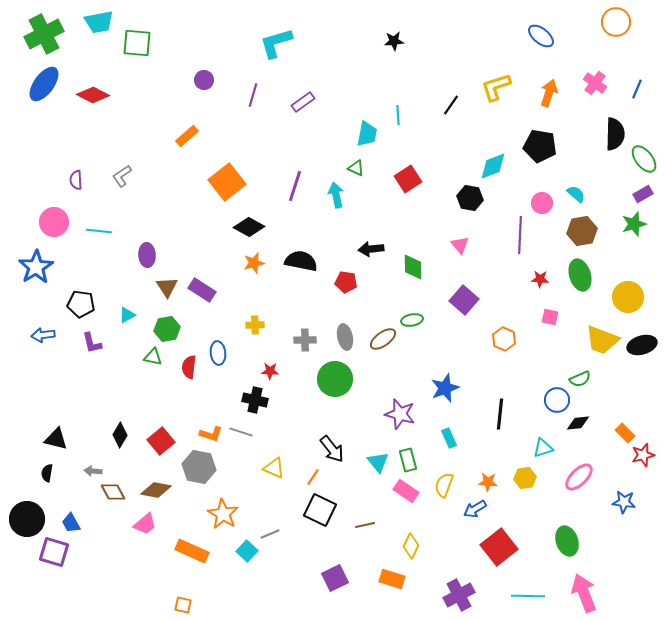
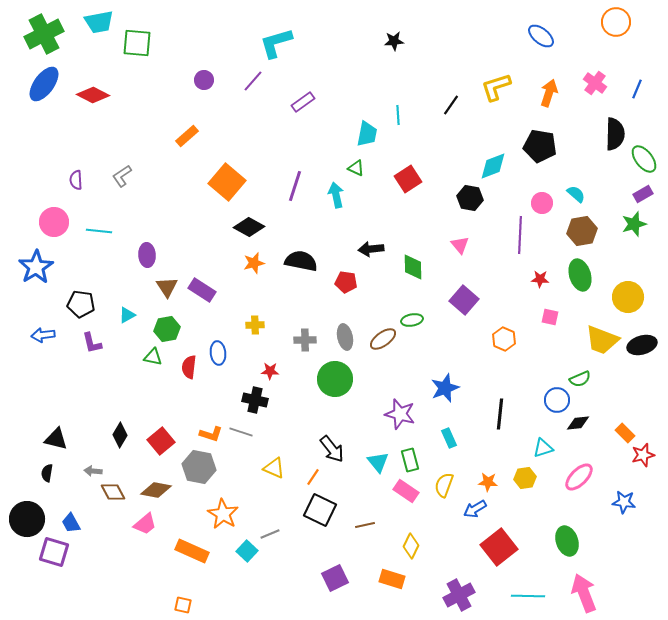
purple line at (253, 95): moved 14 px up; rotated 25 degrees clockwise
orange square at (227, 182): rotated 12 degrees counterclockwise
green rectangle at (408, 460): moved 2 px right
